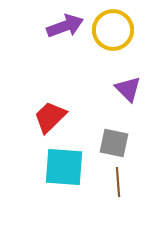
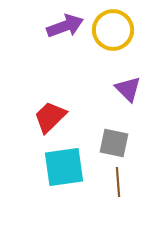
cyan square: rotated 12 degrees counterclockwise
